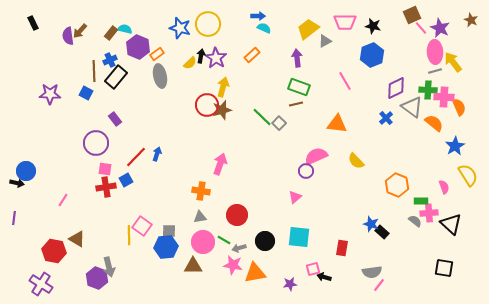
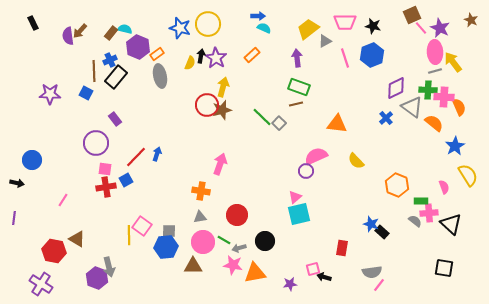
yellow semicircle at (190, 63): rotated 24 degrees counterclockwise
pink line at (345, 81): moved 23 px up; rotated 12 degrees clockwise
blue circle at (26, 171): moved 6 px right, 11 px up
cyan square at (299, 237): moved 23 px up; rotated 20 degrees counterclockwise
